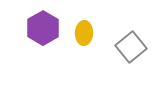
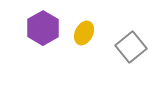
yellow ellipse: rotated 25 degrees clockwise
